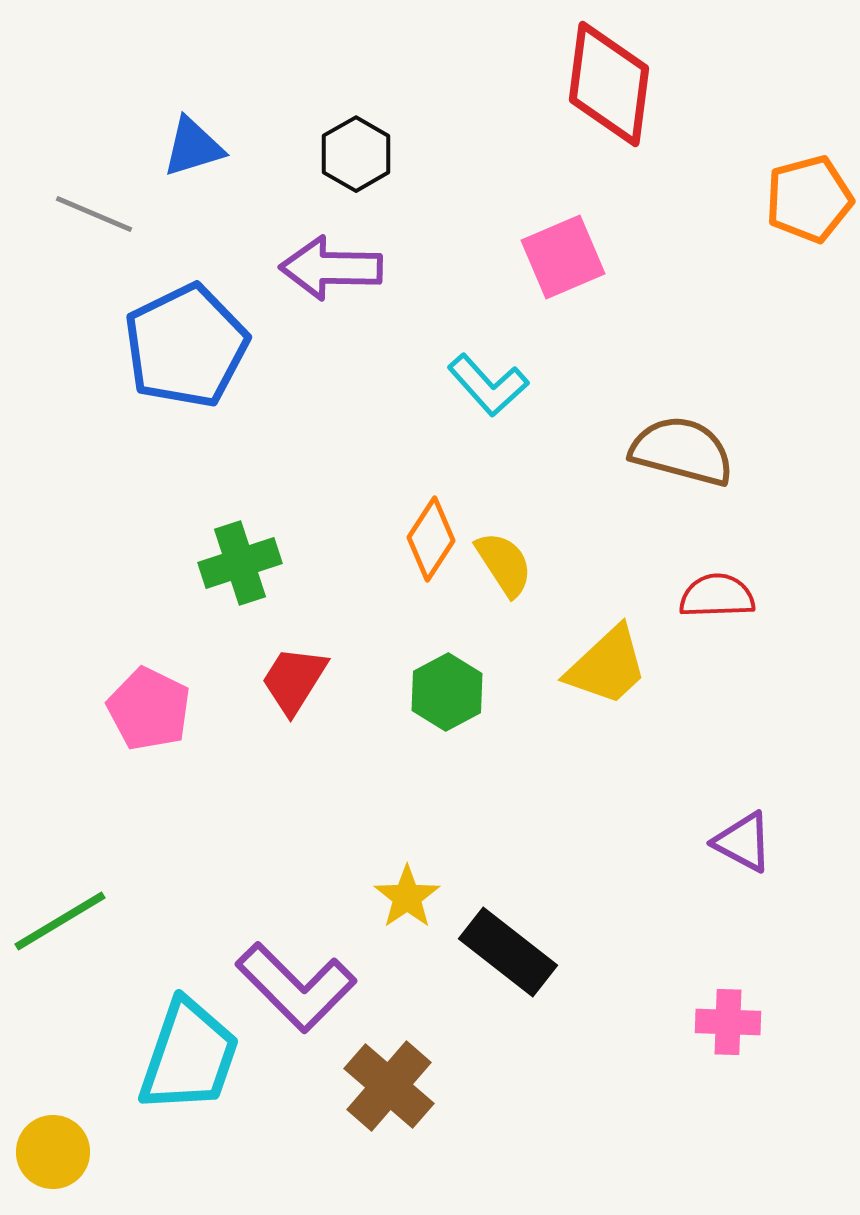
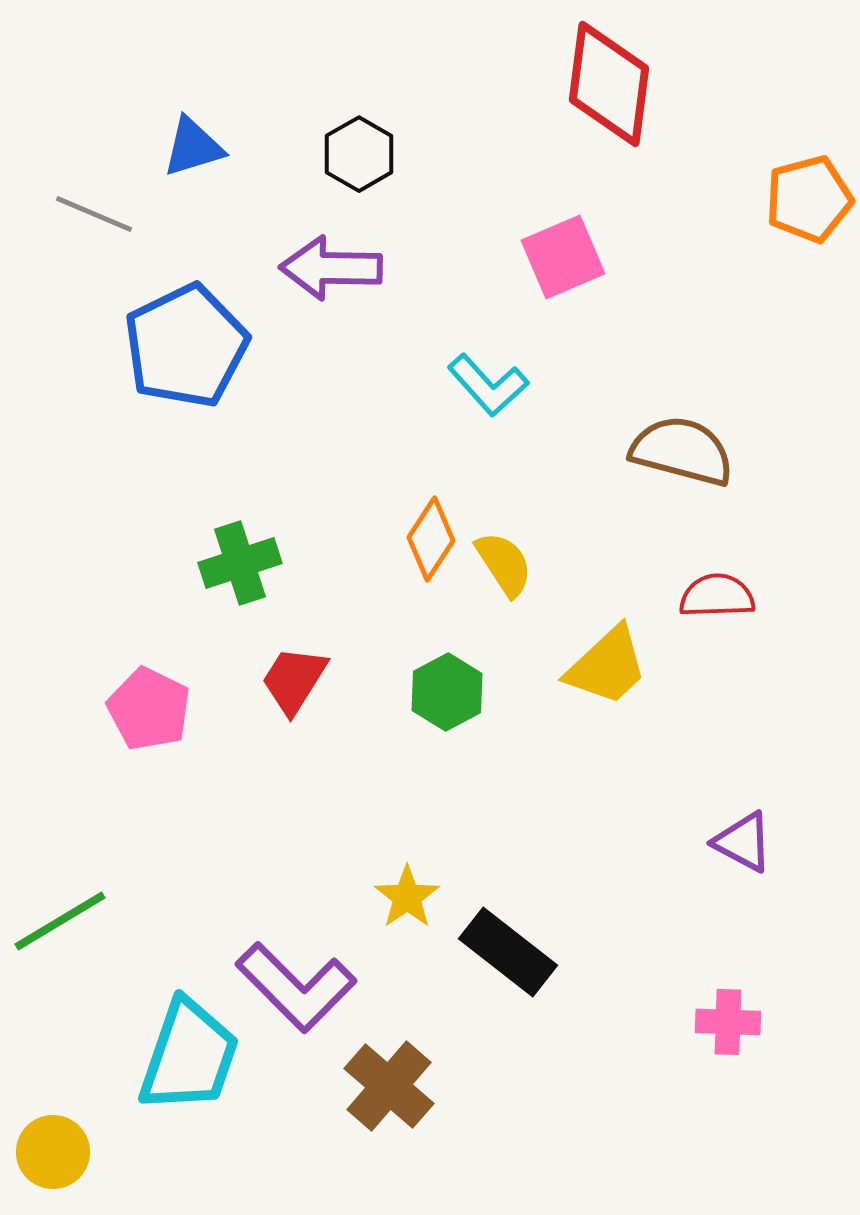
black hexagon: moved 3 px right
